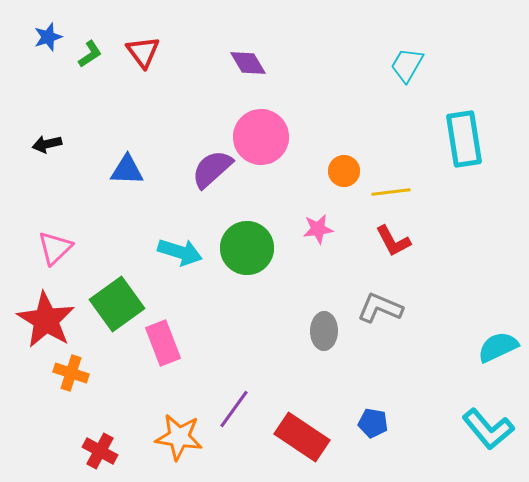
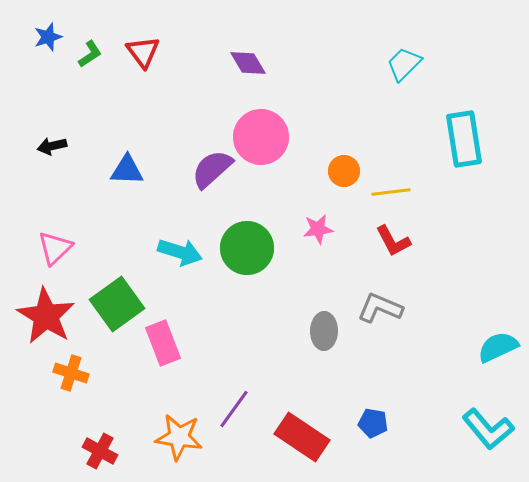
cyan trapezoid: moved 3 px left, 1 px up; rotated 15 degrees clockwise
black arrow: moved 5 px right, 2 px down
red star: moved 4 px up
